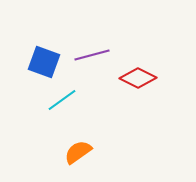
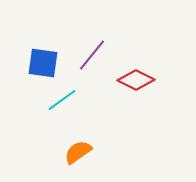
purple line: rotated 36 degrees counterclockwise
blue square: moved 1 px left, 1 px down; rotated 12 degrees counterclockwise
red diamond: moved 2 px left, 2 px down
